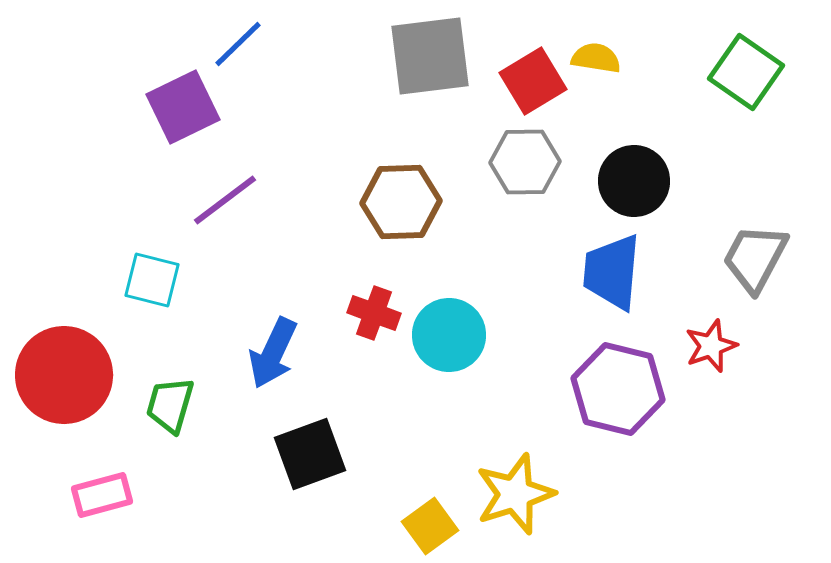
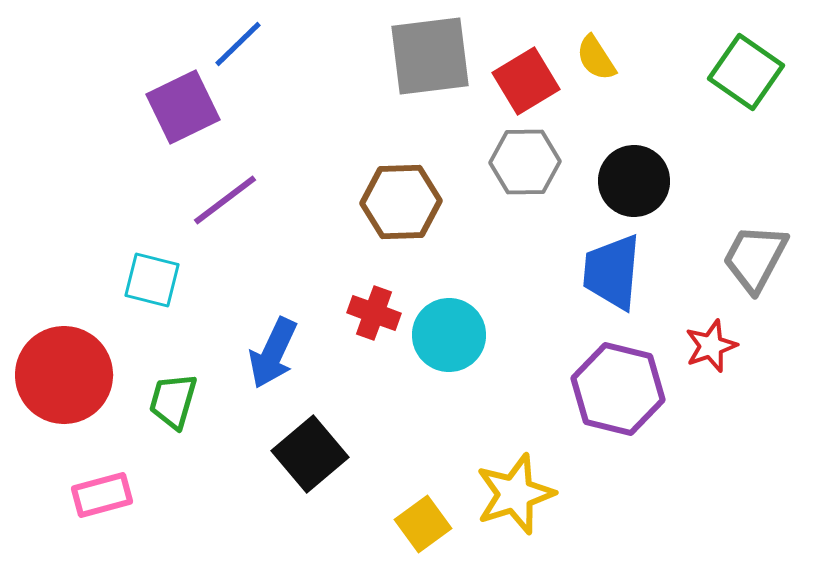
yellow semicircle: rotated 132 degrees counterclockwise
red square: moved 7 px left
green trapezoid: moved 3 px right, 4 px up
black square: rotated 20 degrees counterclockwise
yellow square: moved 7 px left, 2 px up
